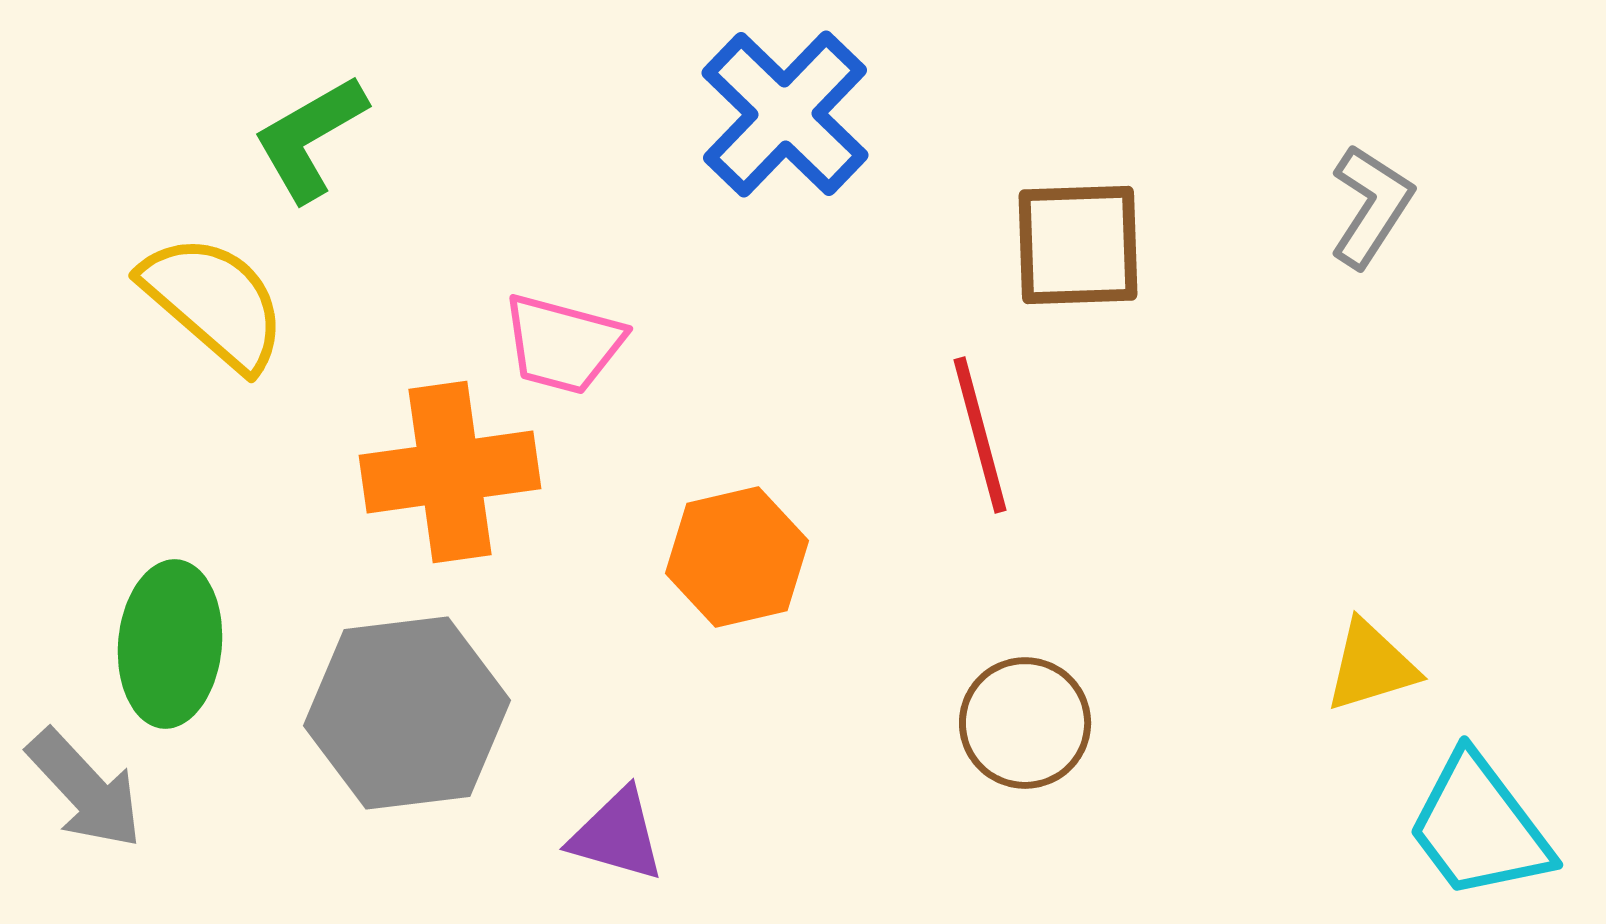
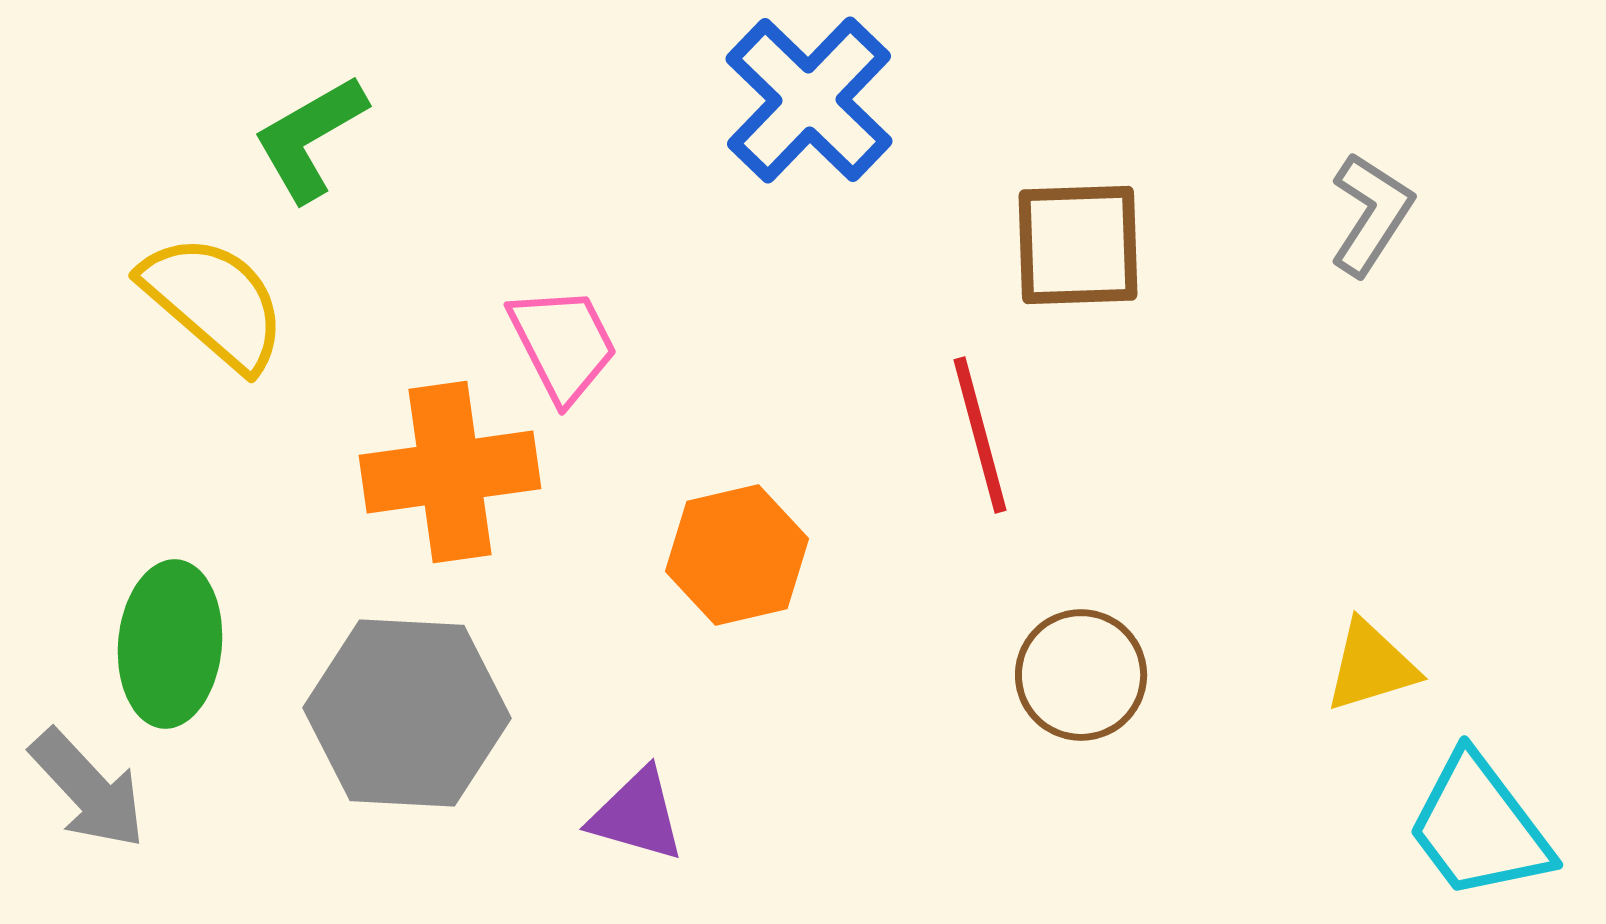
blue cross: moved 24 px right, 14 px up
gray L-shape: moved 8 px down
pink trapezoid: rotated 132 degrees counterclockwise
orange hexagon: moved 2 px up
gray hexagon: rotated 10 degrees clockwise
brown circle: moved 56 px right, 48 px up
gray arrow: moved 3 px right
purple triangle: moved 20 px right, 20 px up
